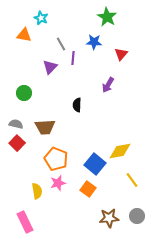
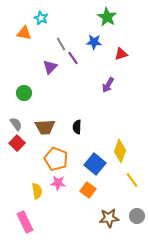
orange triangle: moved 2 px up
red triangle: rotated 32 degrees clockwise
purple line: rotated 40 degrees counterclockwise
black semicircle: moved 22 px down
gray semicircle: rotated 40 degrees clockwise
yellow diamond: rotated 60 degrees counterclockwise
pink star: rotated 21 degrees clockwise
orange square: moved 1 px down
